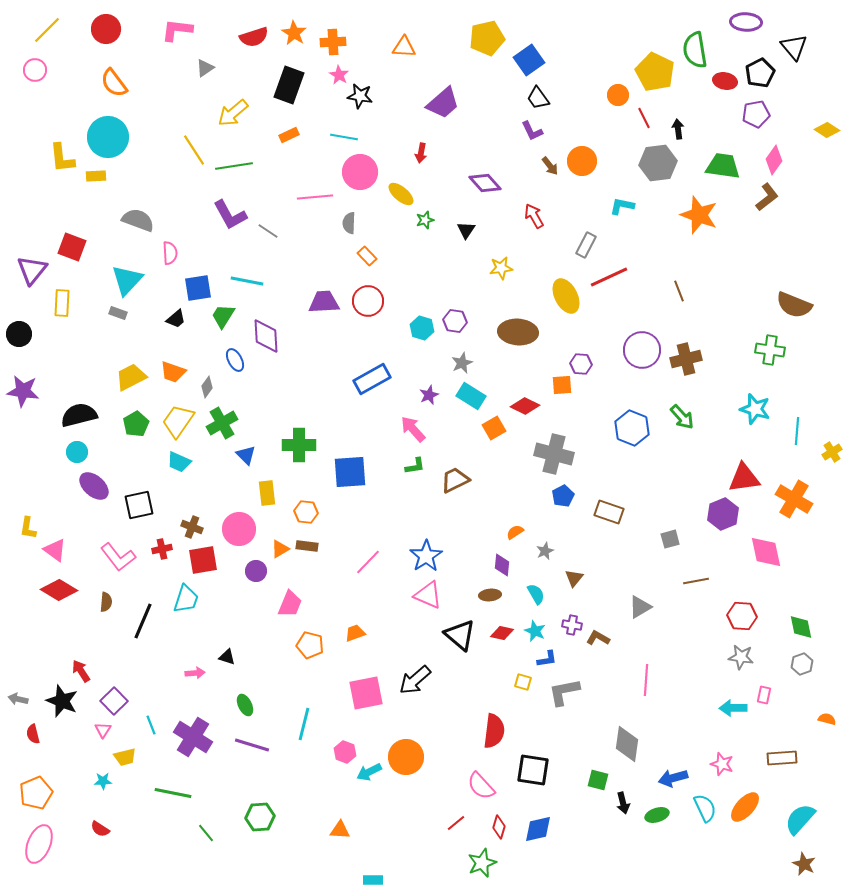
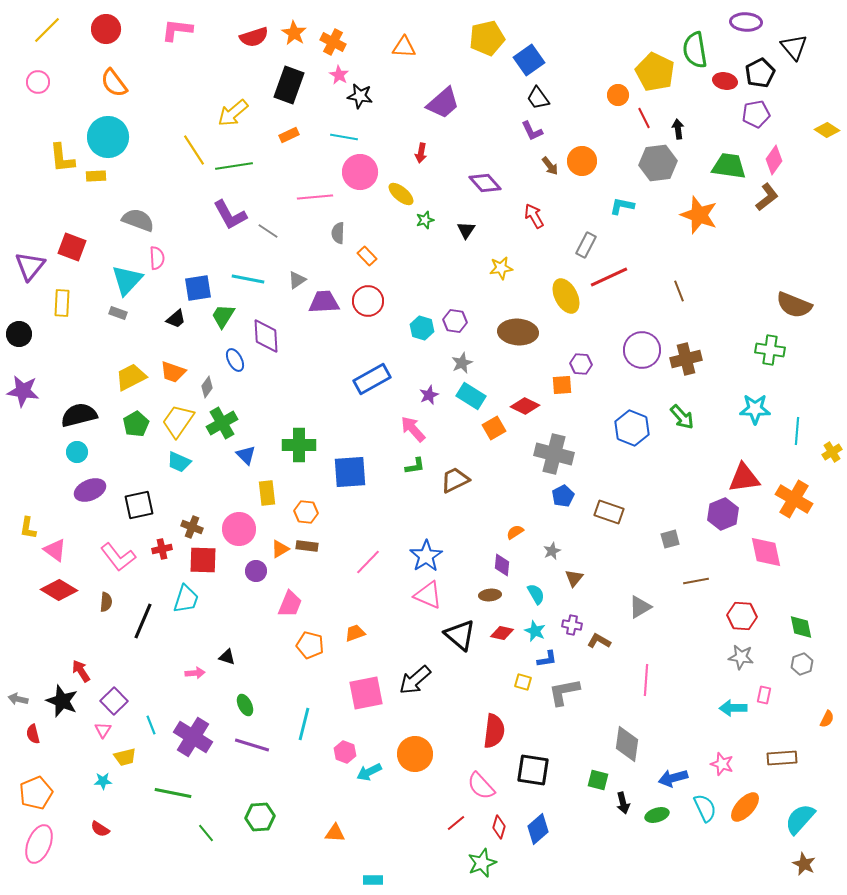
orange cross at (333, 42): rotated 30 degrees clockwise
gray triangle at (205, 68): moved 92 px right, 212 px down
pink circle at (35, 70): moved 3 px right, 12 px down
green trapezoid at (723, 166): moved 6 px right
gray semicircle at (349, 223): moved 11 px left, 10 px down
pink semicircle at (170, 253): moved 13 px left, 5 px down
purple triangle at (32, 270): moved 2 px left, 4 px up
cyan line at (247, 281): moved 1 px right, 2 px up
cyan star at (755, 409): rotated 16 degrees counterclockwise
purple ellipse at (94, 486): moved 4 px left, 4 px down; rotated 64 degrees counterclockwise
gray star at (545, 551): moved 7 px right
red square at (203, 560): rotated 12 degrees clockwise
brown L-shape at (598, 638): moved 1 px right, 3 px down
orange semicircle at (827, 719): rotated 102 degrees clockwise
orange circle at (406, 757): moved 9 px right, 3 px up
blue diamond at (538, 829): rotated 28 degrees counterclockwise
orange triangle at (340, 830): moved 5 px left, 3 px down
